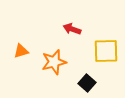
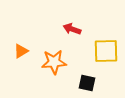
orange triangle: rotated 14 degrees counterclockwise
orange star: rotated 10 degrees clockwise
black square: rotated 30 degrees counterclockwise
